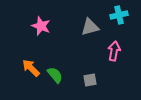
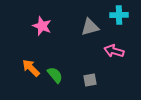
cyan cross: rotated 12 degrees clockwise
pink star: moved 1 px right
pink arrow: rotated 84 degrees counterclockwise
